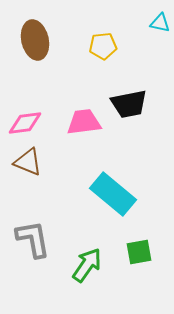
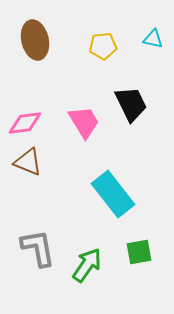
cyan triangle: moved 7 px left, 16 px down
black trapezoid: moved 2 px right; rotated 105 degrees counterclockwise
pink trapezoid: rotated 66 degrees clockwise
cyan rectangle: rotated 12 degrees clockwise
gray L-shape: moved 5 px right, 9 px down
